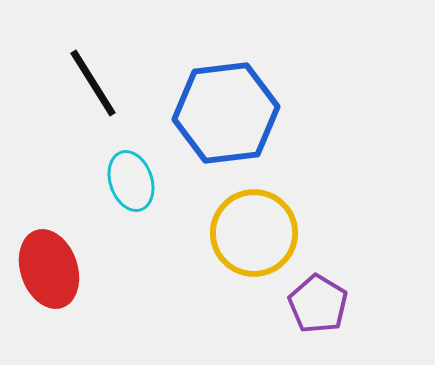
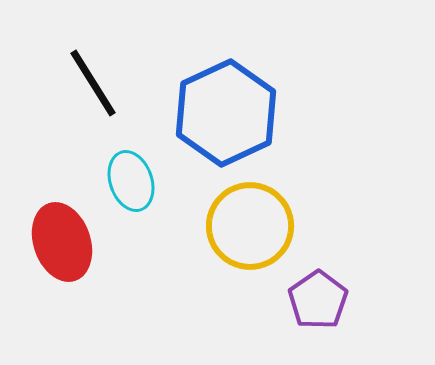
blue hexagon: rotated 18 degrees counterclockwise
yellow circle: moved 4 px left, 7 px up
red ellipse: moved 13 px right, 27 px up
purple pentagon: moved 4 px up; rotated 6 degrees clockwise
